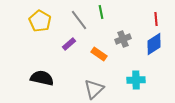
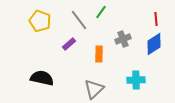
green line: rotated 48 degrees clockwise
yellow pentagon: rotated 10 degrees counterclockwise
orange rectangle: rotated 56 degrees clockwise
